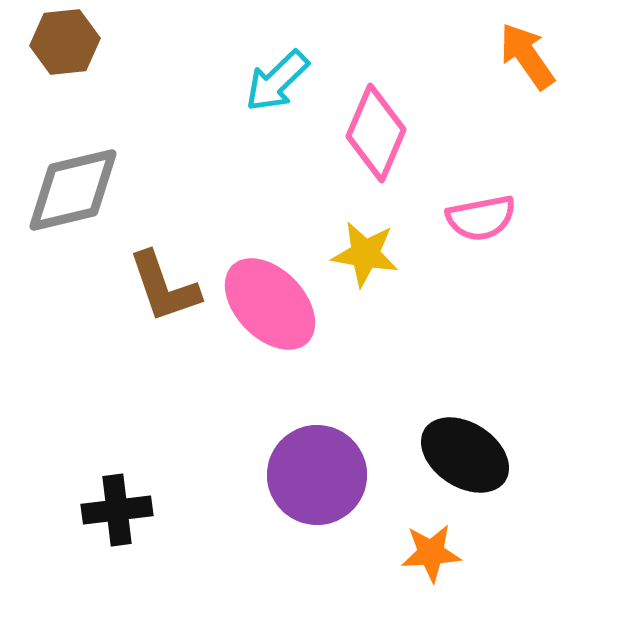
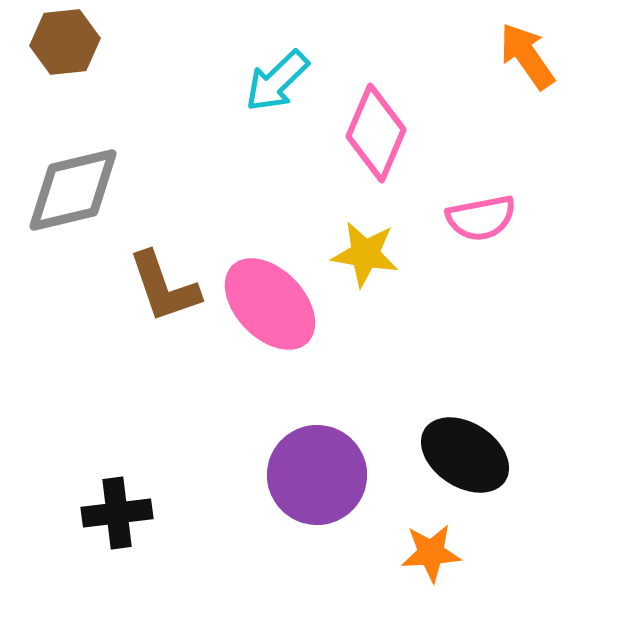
black cross: moved 3 px down
